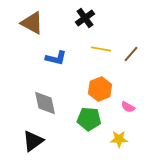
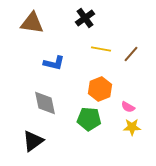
brown triangle: rotated 20 degrees counterclockwise
blue L-shape: moved 2 px left, 5 px down
yellow star: moved 13 px right, 12 px up
